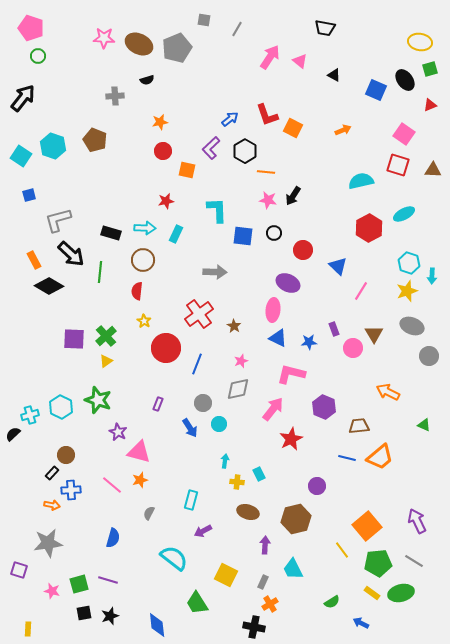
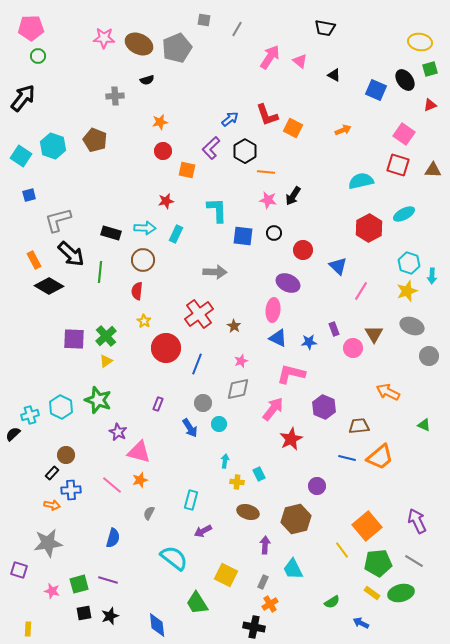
pink pentagon at (31, 28): rotated 20 degrees counterclockwise
